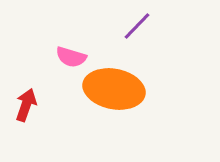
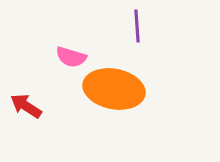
purple line: rotated 48 degrees counterclockwise
red arrow: moved 1 px down; rotated 76 degrees counterclockwise
